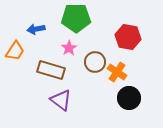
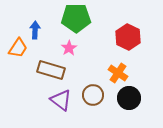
blue arrow: moved 1 px left, 1 px down; rotated 102 degrees clockwise
red hexagon: rotated 15 degrees clockwise
orange trapezoid: moved 3 px right, 3 px up
brown circle: moved 2 px left, 33 px down
orange cross: moved 1 px right, 1 px down
